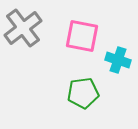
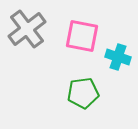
gray cross: moved 4 px right, 1 px down
cyan cross: moved 3 px up
